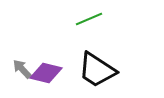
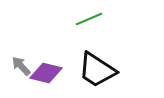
gray arrow: moved 1 px left, 3 px up
